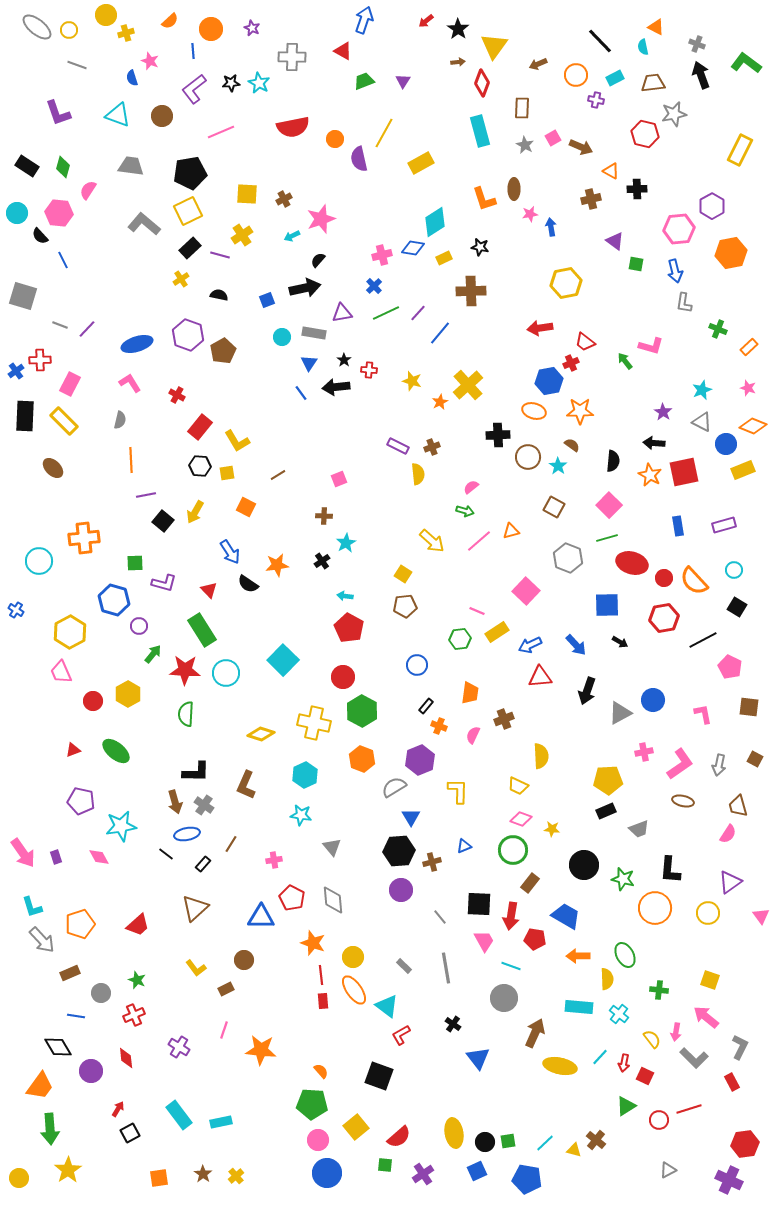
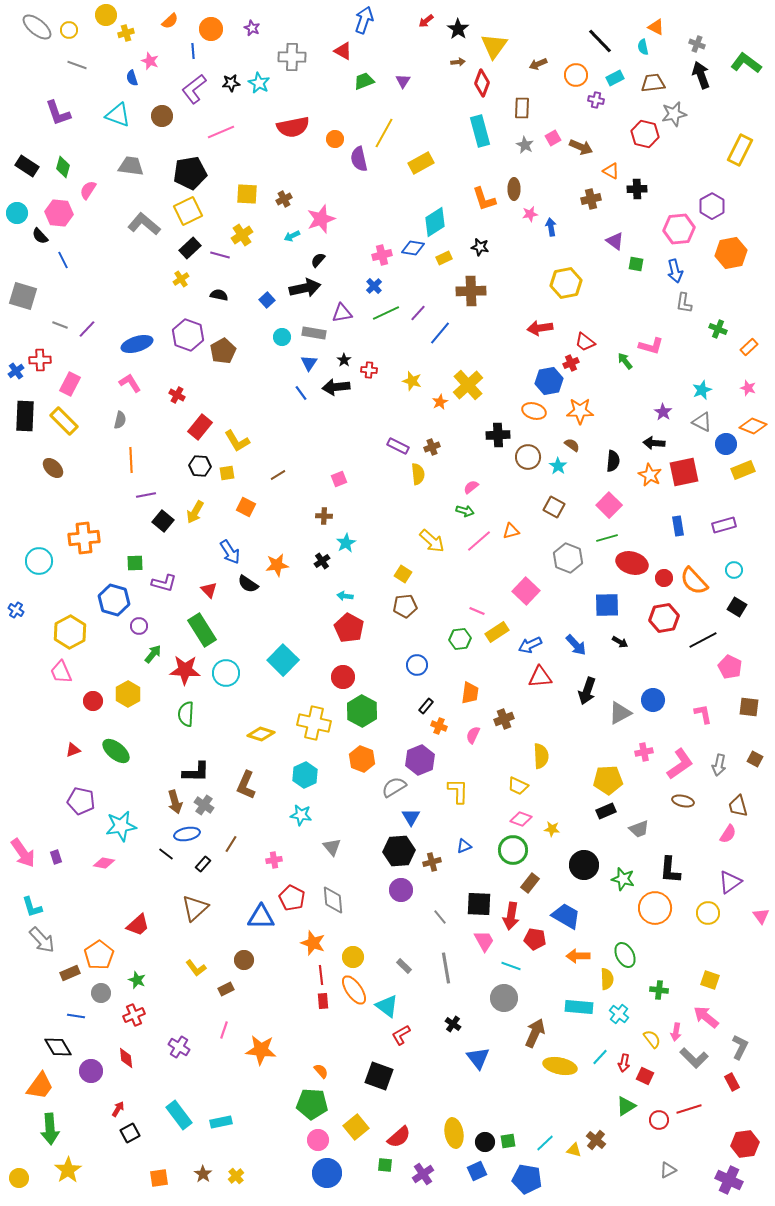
blue square at (267, 300): rotated 21 degrees counterclockwise
pink diamond at (99, 857): moved 5 px right, 6 px down; rotated 50 degrees counterclockwise
orange pentagon at (80, 924): moved 19 px right, 31 px down; rotated 16 degrees counterclockwise
